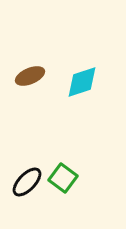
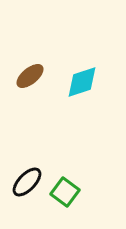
brown ellipse: rotated 16 degrees counterclockwise
green square: moved 2 px right, 14 px down
